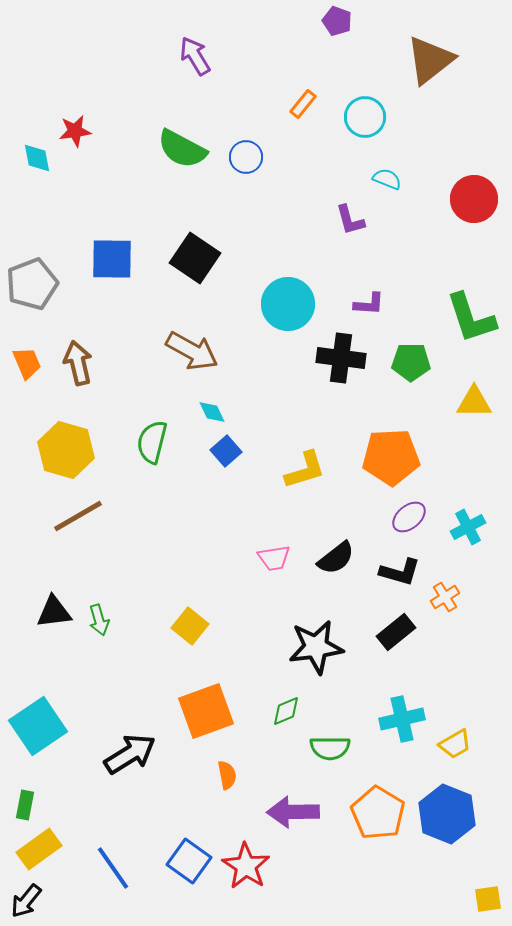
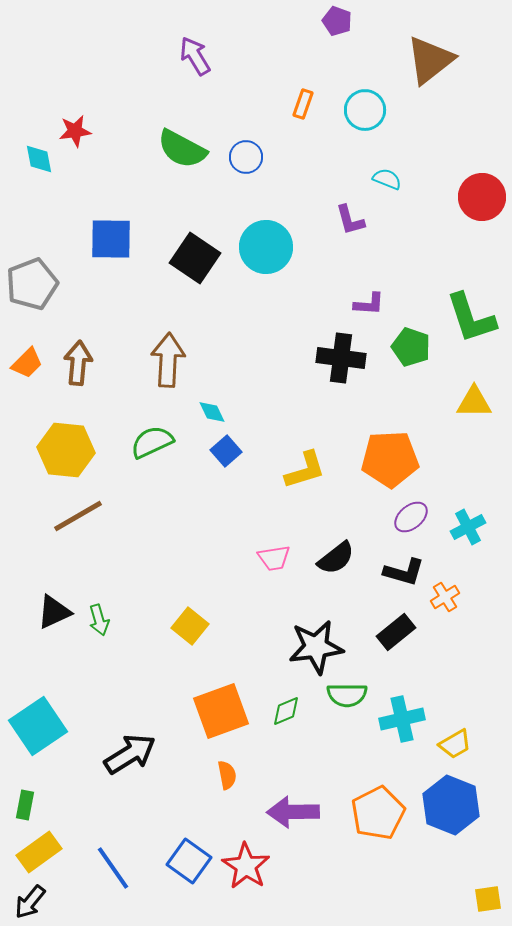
orange rectangle at (303, 104): rotated 20 degrees counterclockwise
cyan circle at (365, 117): moved 7 px up
cyan diamond at (37, 158): moved 2 px right, 1 px down
red circle at (474, 199): moved 8 px right, 2 px up
blue square at (112, 259): moved 1 px left, 20 px up
cyan circle at (288, 304): moved 22 px left, 57 px up
brown arrow at (192, 351): moved 24 px left, 9 px down; rotated 116 degrees counterclockwise
green pentagon at (411, 362): moved 15 px up; rotated 18 degrees clockwise
orange trapezoid at (27, 363): rotated 68 degrees clockwise
brown arrow at (78, 363): rotated 18 degrees clockwise
green semicircle at (152, 442): rotated 51 degrees clockwise
yellow hexagon at (66, 450): rotated 10 degrees counterclockwise
orange pentagon at (391, 457): moved 1 px left, 2 px down
purple ellipse at (409, 517): moved 2 px right
black L-shape at (400, 572): moved 4 px right
black triangle at (54, 612): rotated 18 degrees counterclockwise
orange square at (206, 711): moved 15 px right
green semicircle at (330, 748): moved 17 px right, 53 px up
orange pentagon at (378, 813): rotated 14 degrees clockwise
blue hexagon at (447, 814): moved 4 px right, 9 px up
yellow rectangle at (39, 849): moved 3 px down
black arrow at (26, 901): moved 4 px right, 1 px down
